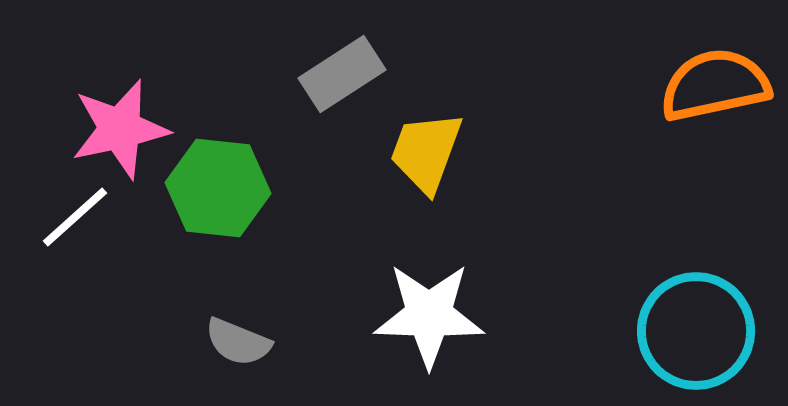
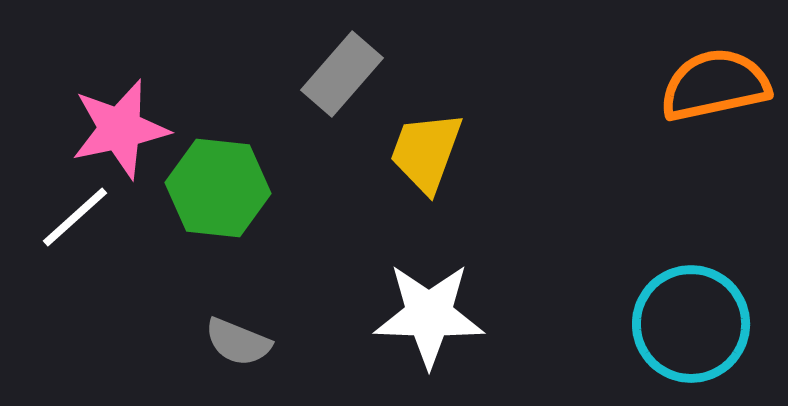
gray rectangle: rotated 16 degrees counterclockwise
cyan circle: moved 5 px left, 7 px up
